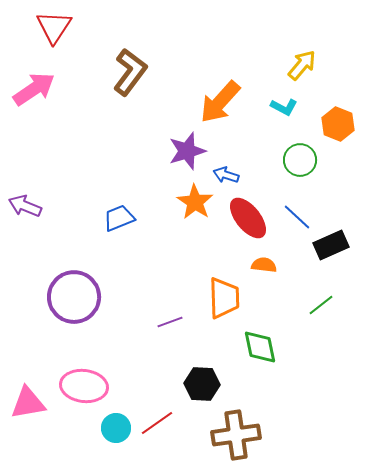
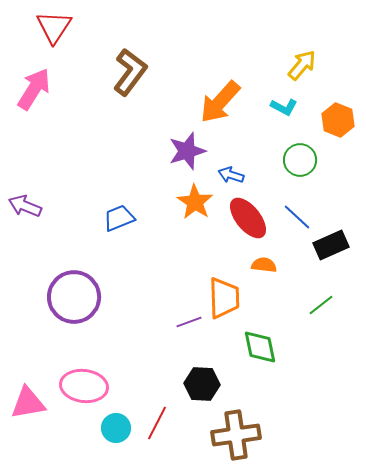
pink arrow: rotated 24 degrees counterclockwise
orange hexagon: moved 4 px up
blue arrow: moved 5 px right
purple line: moved 19 px right
red line: rotated 28 degrees counterclockwise
